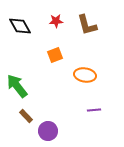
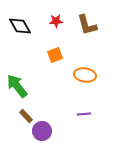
purple line: moved 10 px left, 4 px down
purple circle: moved 6 px left
